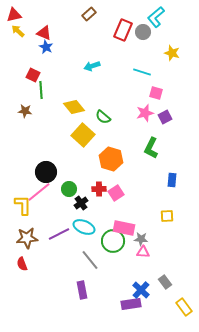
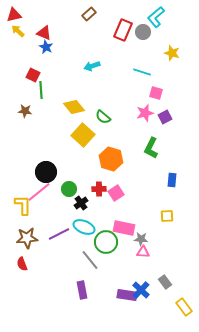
green circle at (113, 241): moved 7 px left, 1 px down
purple rectangle at (131, 304): moved 4 px left, 9 px up; rotated 18 degrees clockwise
